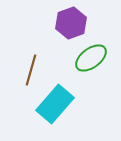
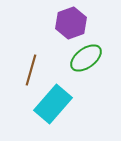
green ellipse: moved 5 px left
cyan rectangle: moved 2 px left
